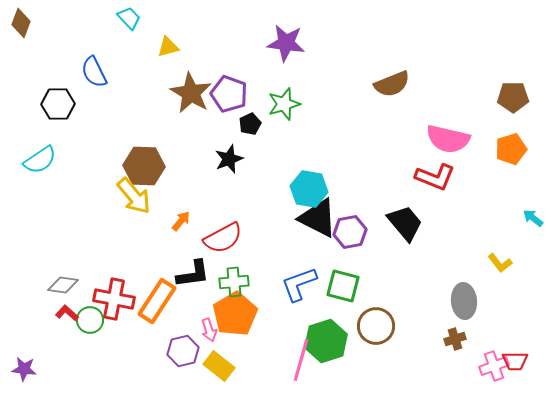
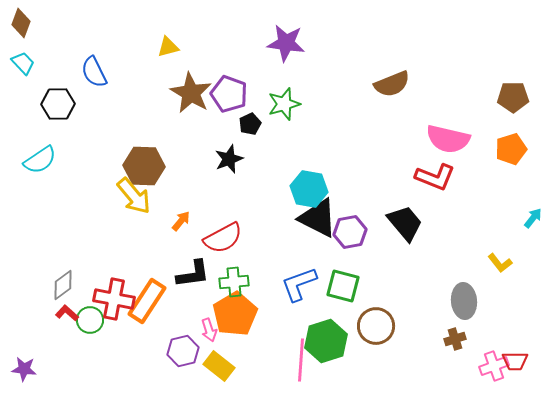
cyan trapezoid at (129, 18): moved 106 px left, 45 px down
cyan arrow at (533, 218): rotated 90 degrees clockwise
gray diamond at (63, 285): rotated 44 degrees counterclockwise
orange rectangle at (157, 301): moved 10 px left
pink line at (301, 360): rotated 12 degrees counterclockwise
